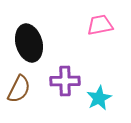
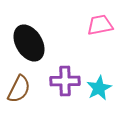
black ellipse: rotated 15 degrees counterclockwise
cyan star: moved 10 px up
